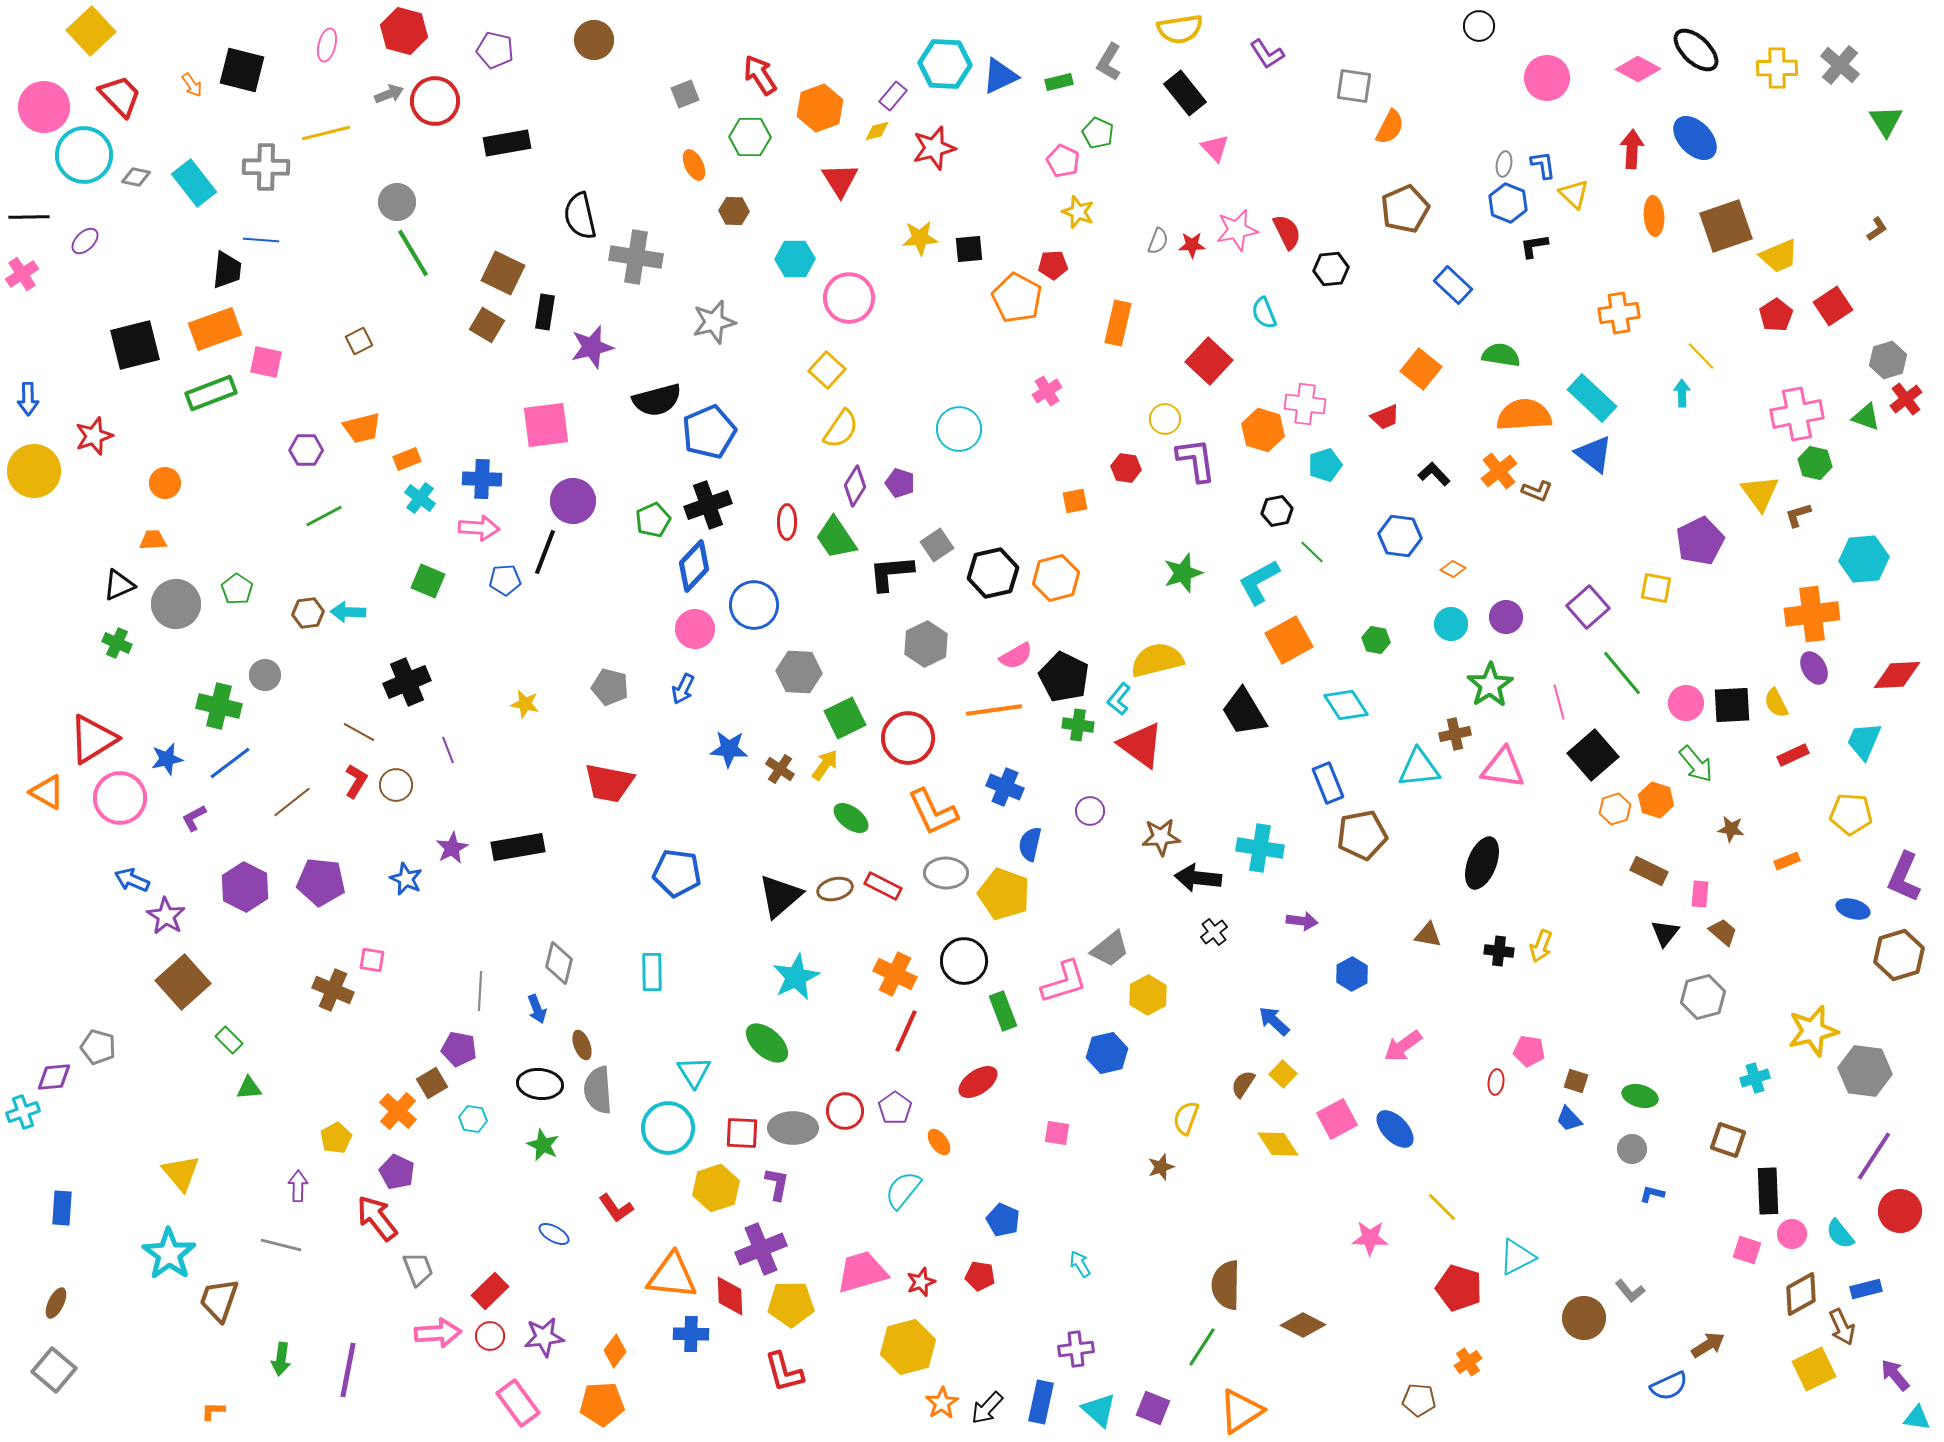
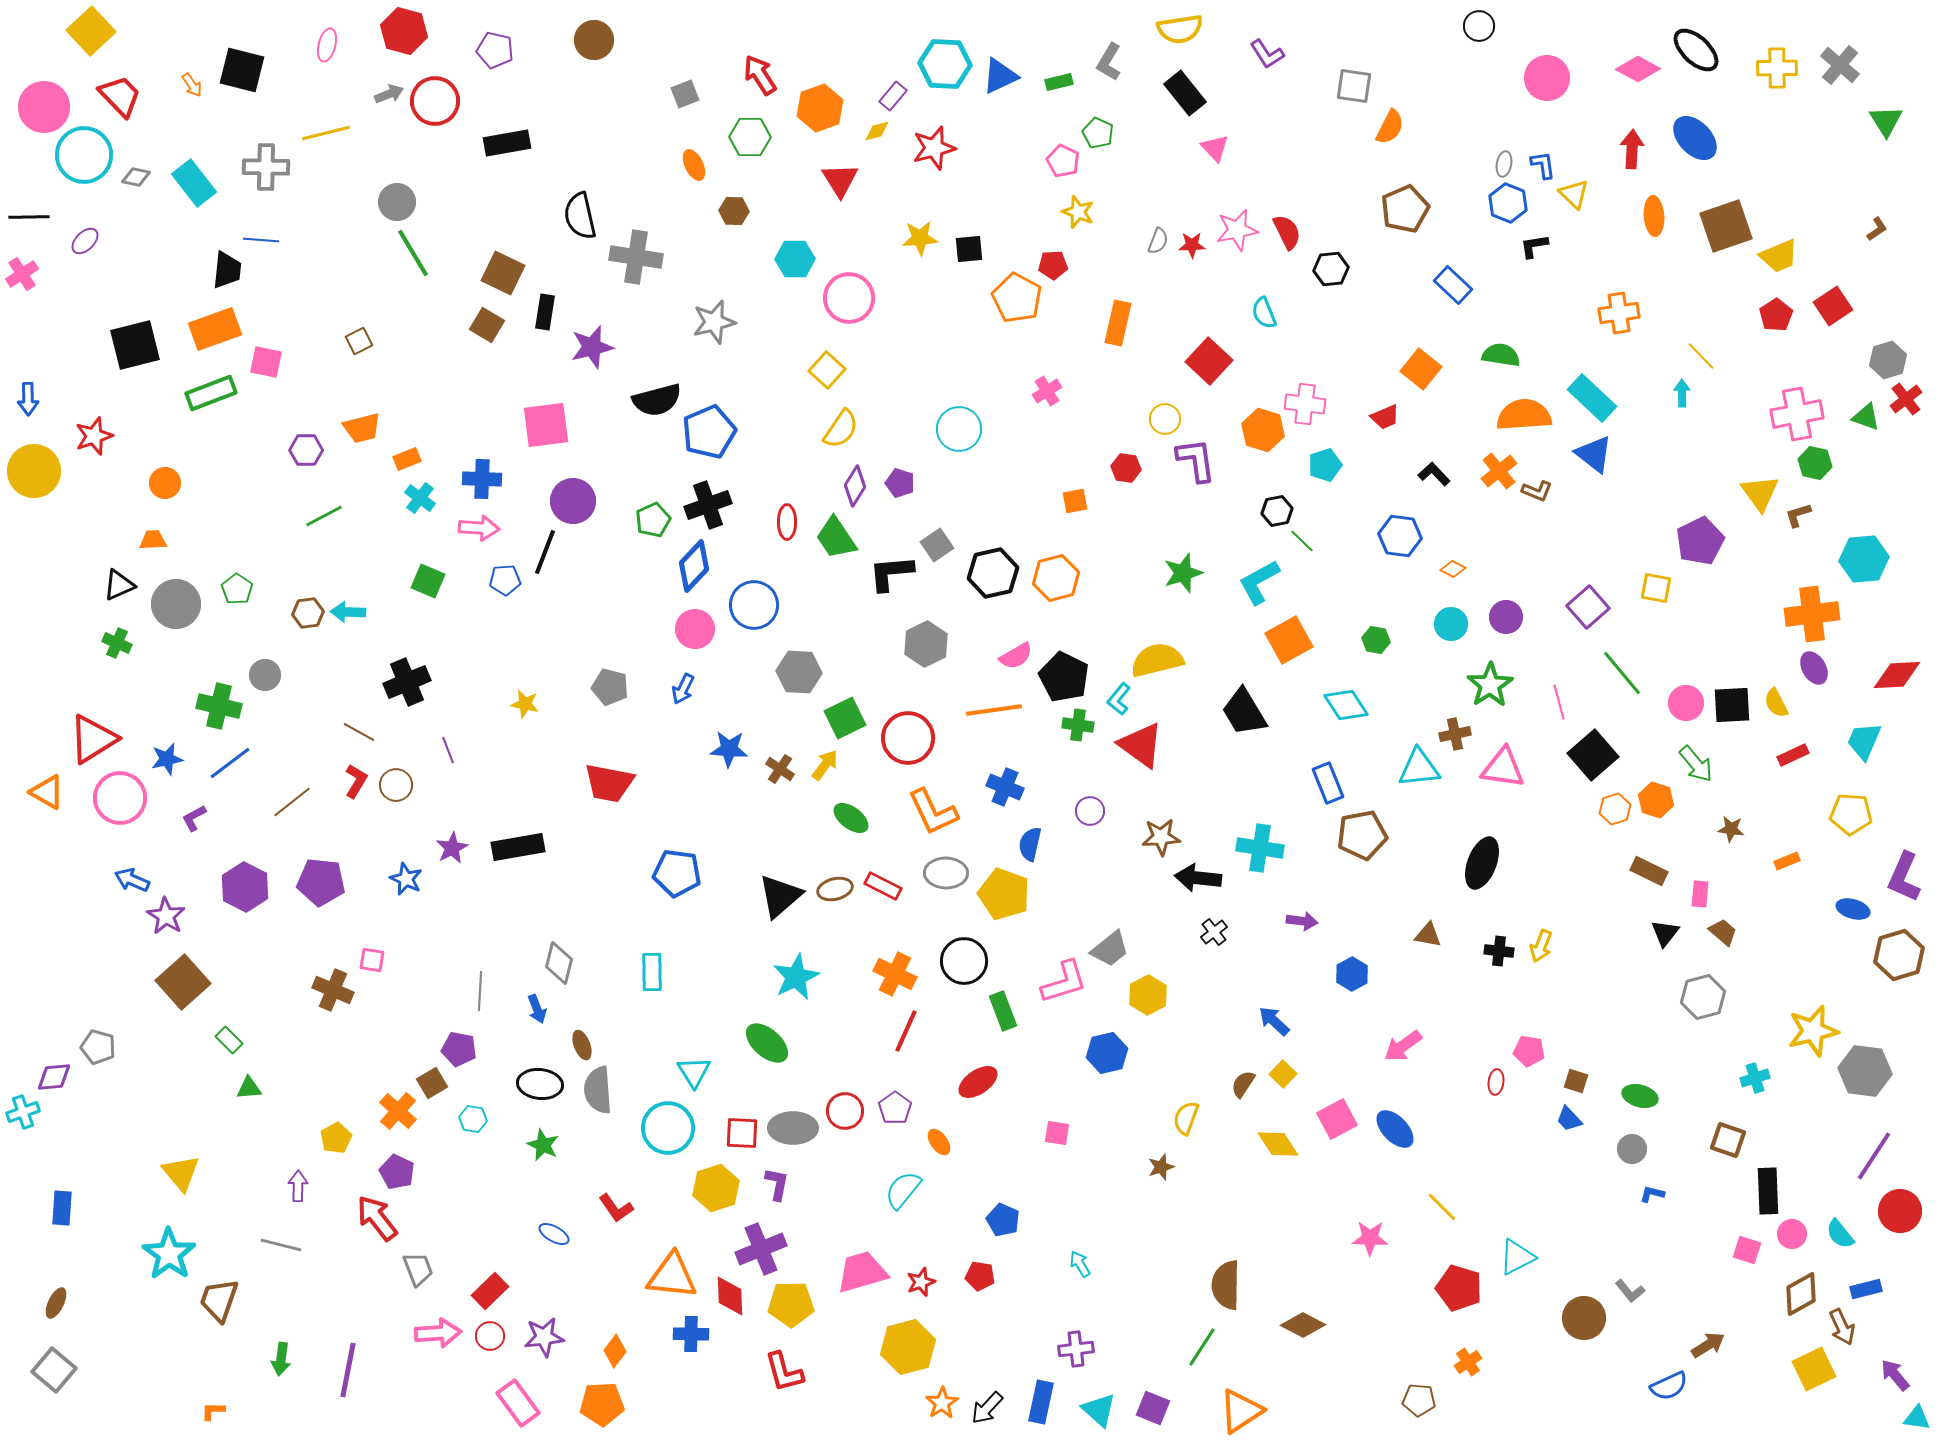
green line at (1312, 552): moved 10 px left, 11 px up
